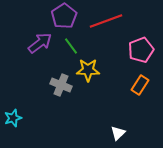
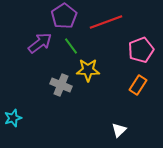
red line: moved 1 px down
orange rectangle: moved 2 px left
white triangle: moved 1 px right, 3 px up
